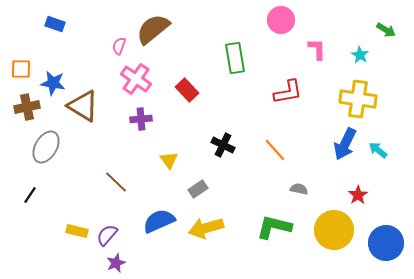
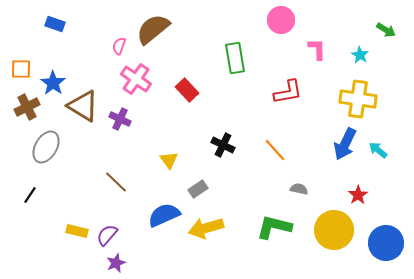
blue star: rotated 25 degrees clockwise
brown cross: rotated 15 degrees counterclockwise
purple cross: moved 21 px left; rotated 30 degrees clockwise
blue semicircle: moved 5 px right, 6 px up
